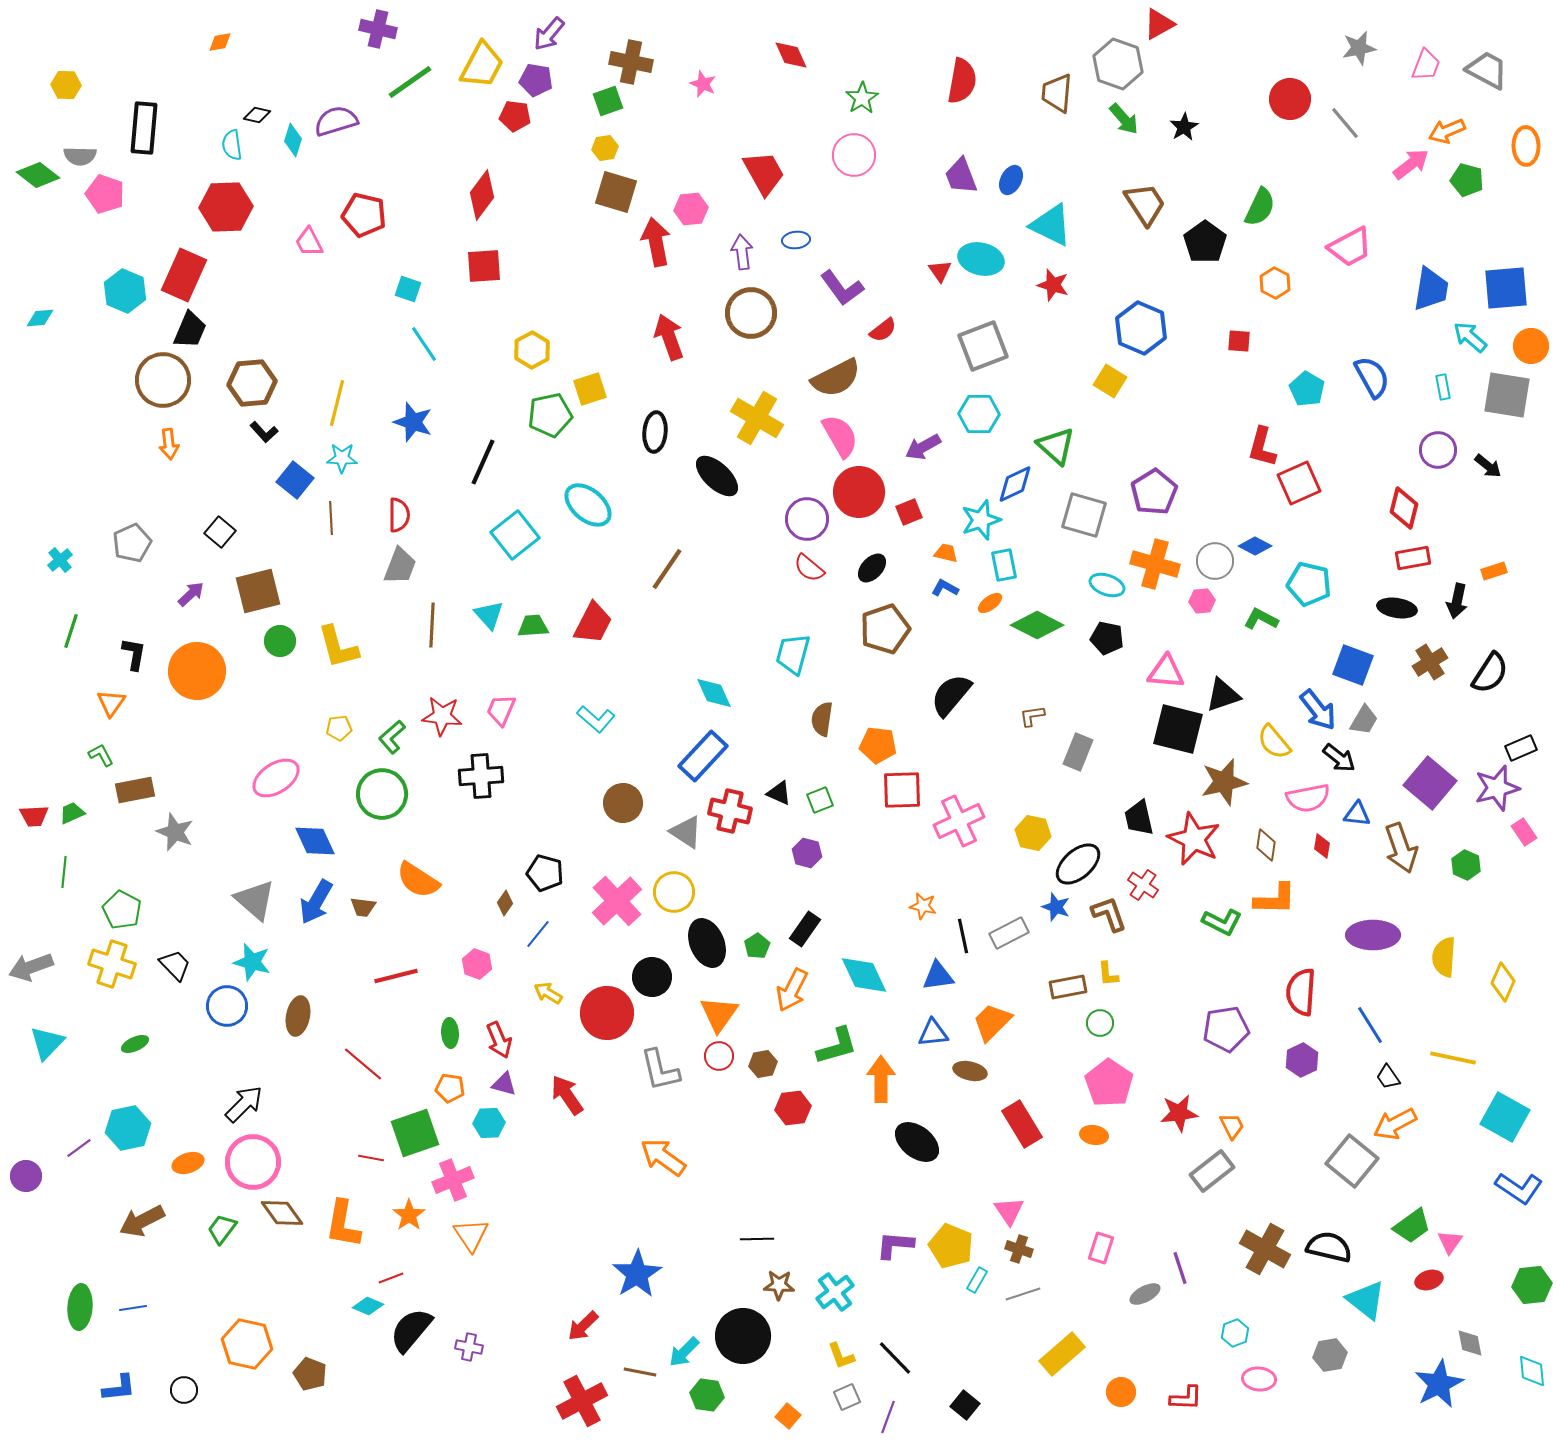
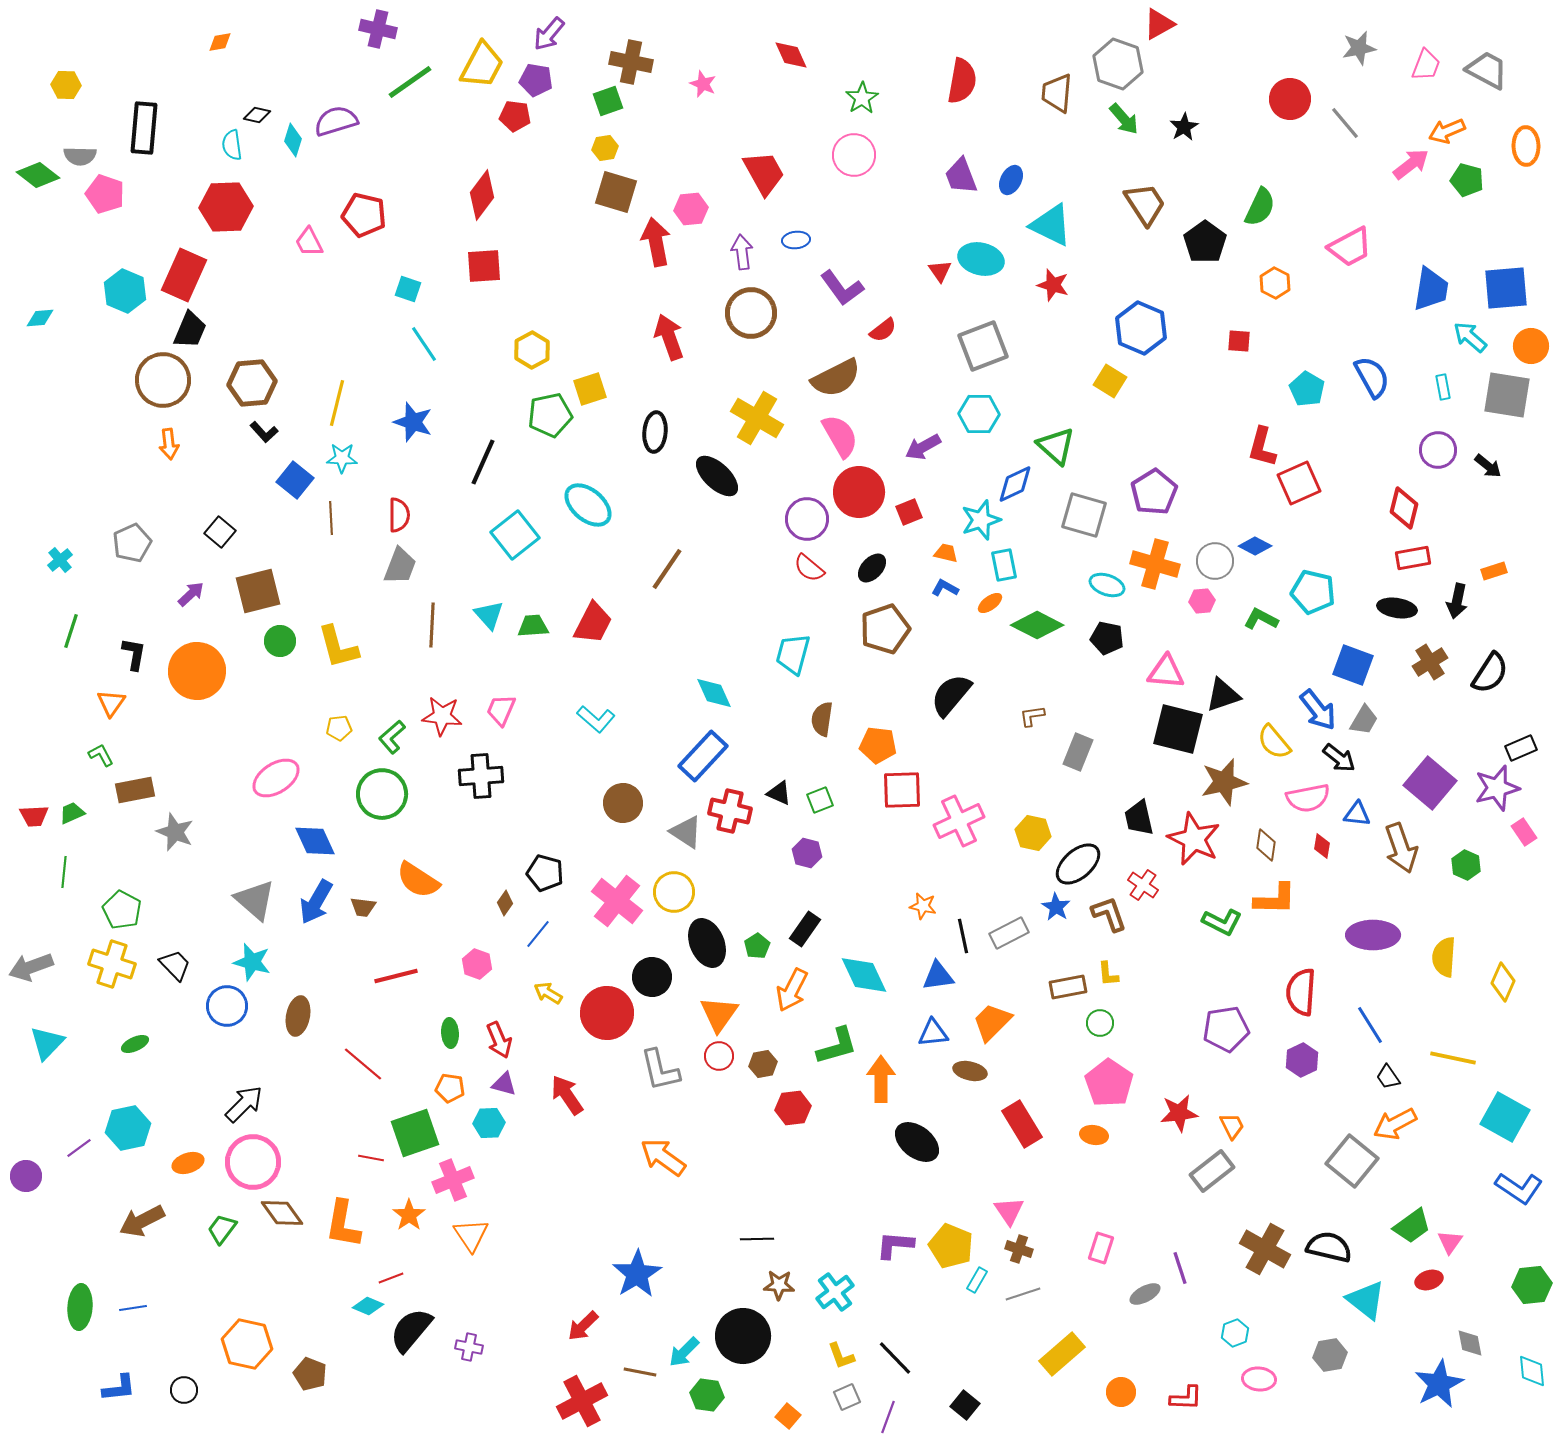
cyan pentagon at (1309, 584): moved 4 px right, 8 px down
pink cross at (617, 901): rotated 9 degrees counterclockwise
blue star at (1056, 907): rotated 12 degrees clockwise
